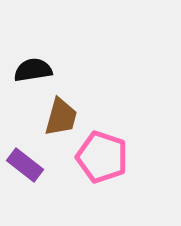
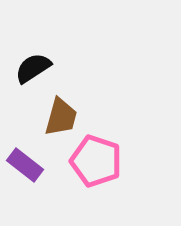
black semicircle: moved 2 px up; rotated 24 degrees counterclockwise
pink pentagon: moved 6 px left, 4 px down
